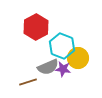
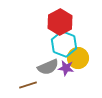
red hexagon: moved 24 px right, 5 px up
cyan hexagon: moved 2 px right, 2 px up
purple star: moved 3 px right, 1 px up
brown line: moved 3 px down
